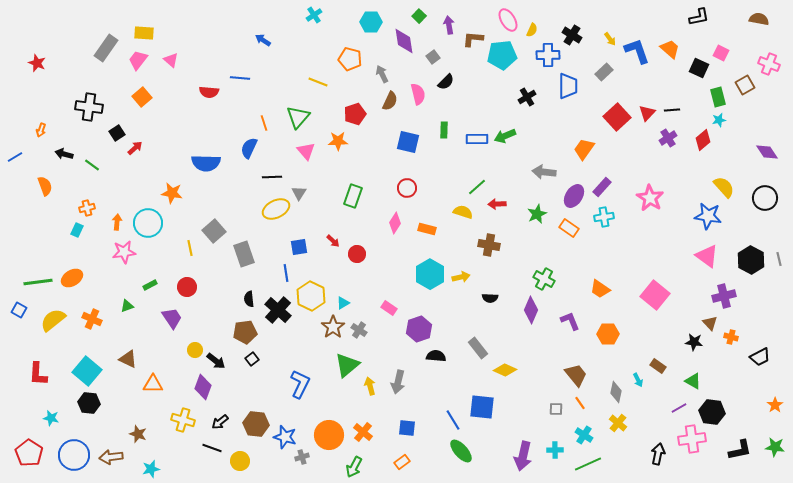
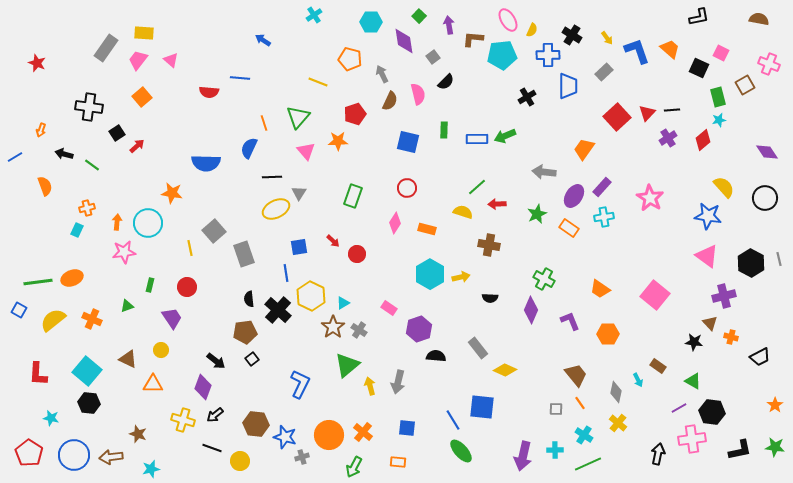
yellow arrow at (610, 39): moved 3 px left, 1 px up
red arrow at (135, 148): moved 2 px right, 2 px up
black hexagon at (751, 260): moved 3 px down
orange ellipse at (72, 278): rotated 10 degrees clockwise
green rectangle at (150, 285): rotated 48 degrees counterclockwise
yellow circle at (195, 350): moved 34 px left
black arrow at (220, 422): moved 5 px left, 7 px up
orange rectangle at (402, 462): moved 4 px left; rotated 42 degrees clockwise
